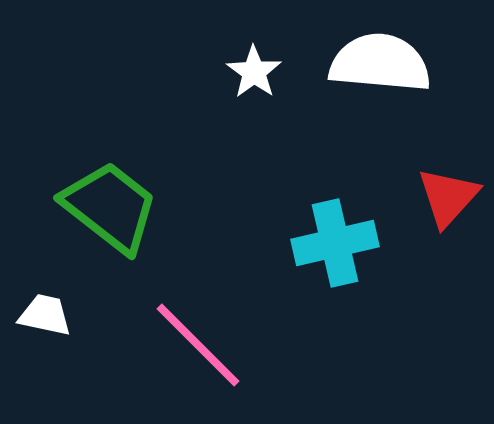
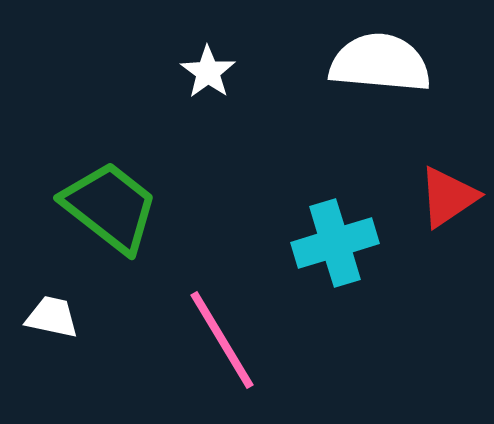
white star: moved 46 px left
red triangle: rotated 14 degrees clockwise
cyan cross: rotated 4 degrees counterclockwise
white trapezoid: moved 7 px right, 2 px down
pink line: moved 24 px right, 5 px up; rotated 14 degrees clockwise
